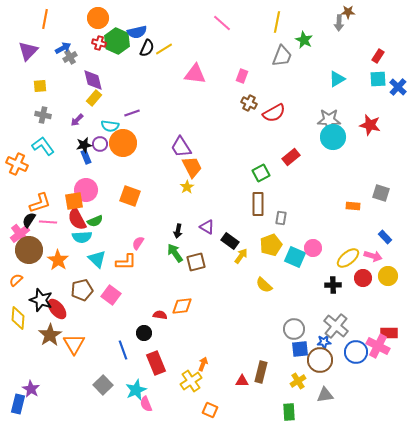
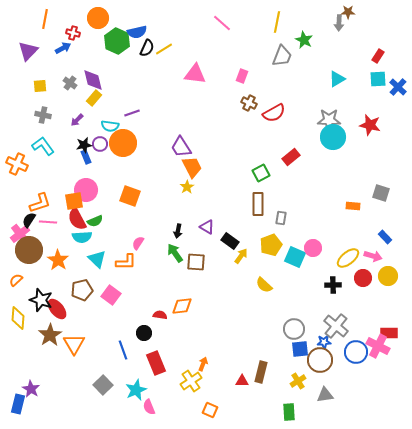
red cross at (99, 43): moved 26 px left, 10 px up
gray cross at (70, 57): moved 26 px down; rotated 24 degrees counterclockwise
brown square at (196, 262): rotated 18 degrees clockwise
pink semicircle at (146, 404): moved 3 px right, 3 px down
